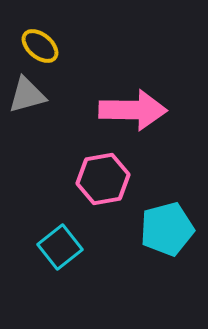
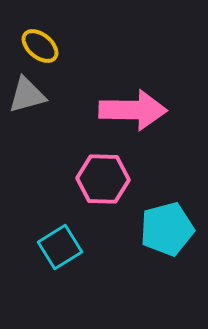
pink hexagon: rotated 12 degrees clockwise
cyan square: rotated 6 degrees clockwise
